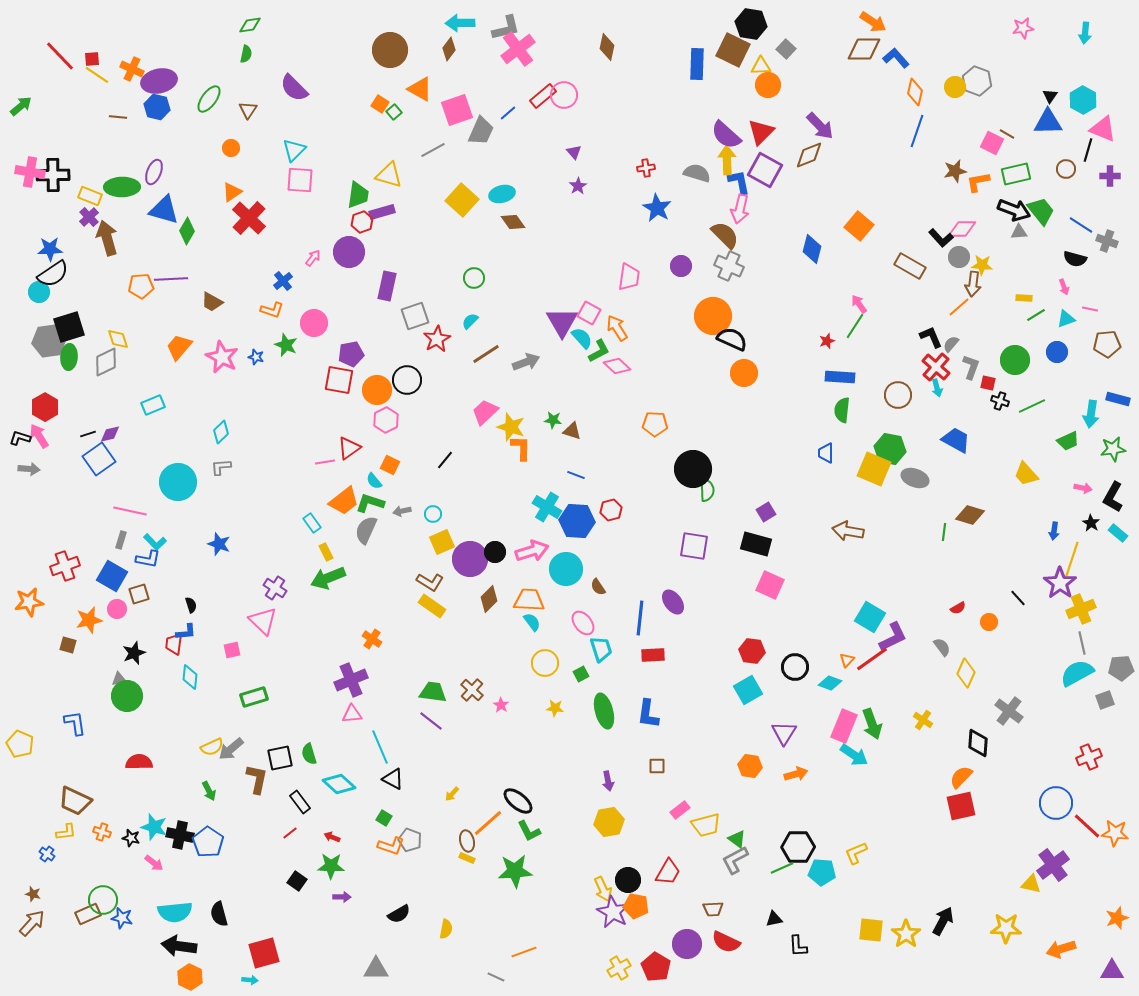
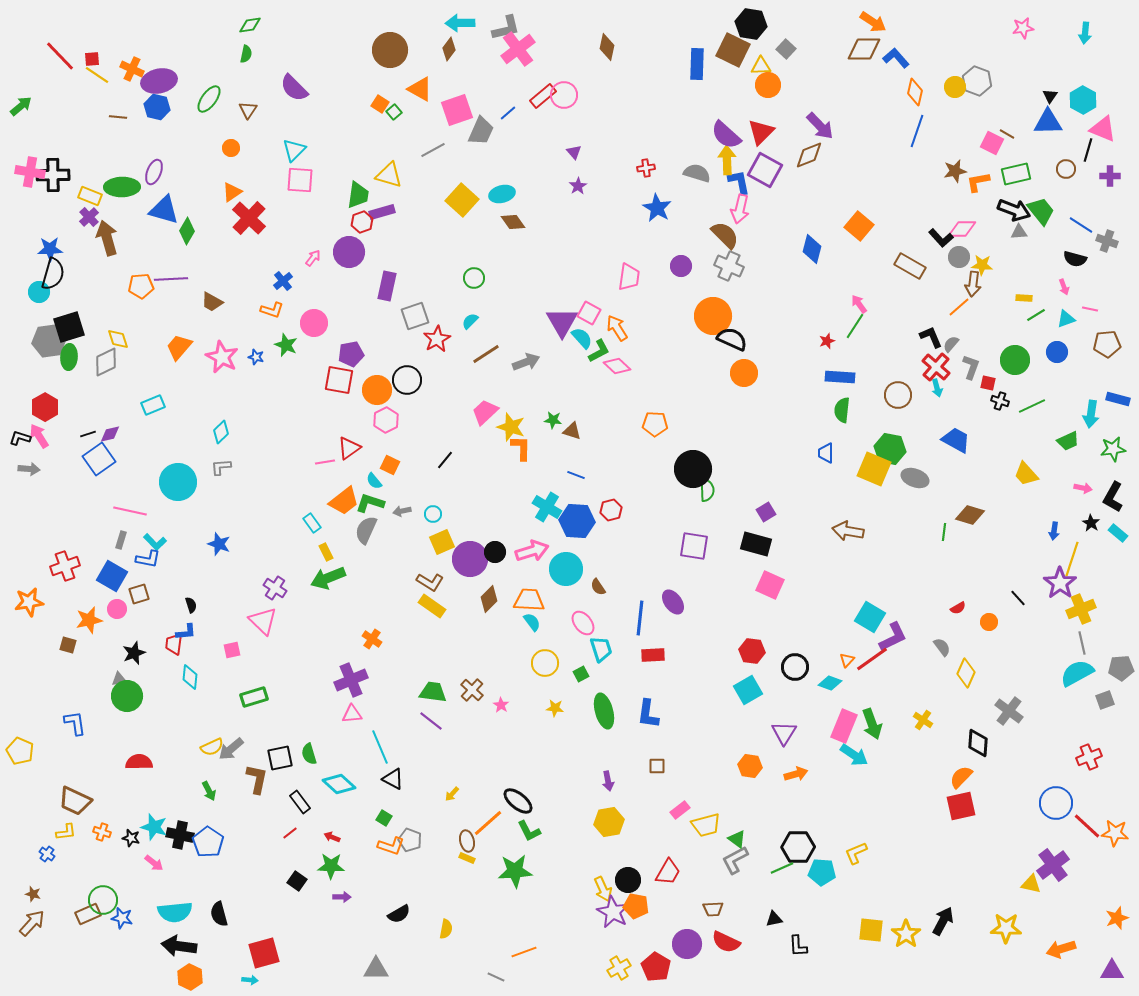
black semicircle at (53, 274): rotated 40 degrees counterclockwise
yellow pentagon at (20, 744): moved 7 px down
